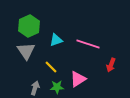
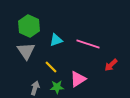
green hexagon: rotated 10 degrees counterclockwise
red arrow: rotated 24 degrees clockwise
